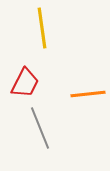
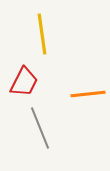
yellow line: moved 6 px down
red trapezoid: moved 1 px left, 1 px up
